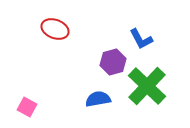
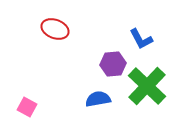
purple hexagon: moved 2 px down; rotated 10 degrees clockwise
